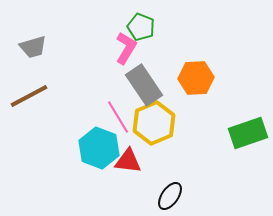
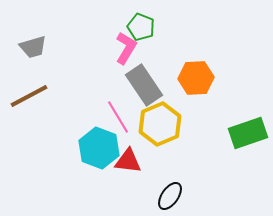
yellow hexagon: moved 6 px right, 1 px down
